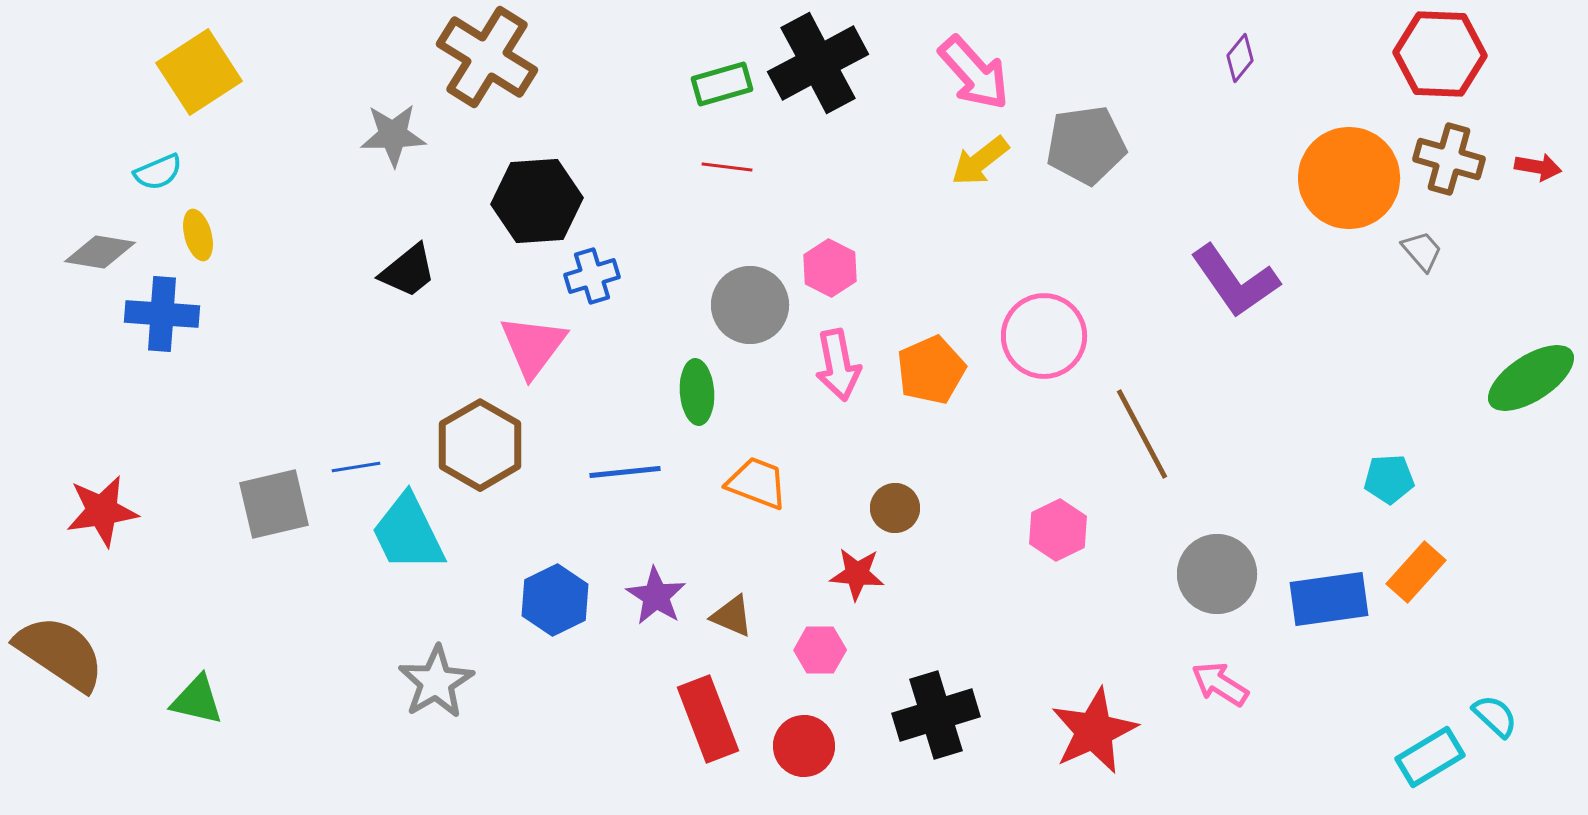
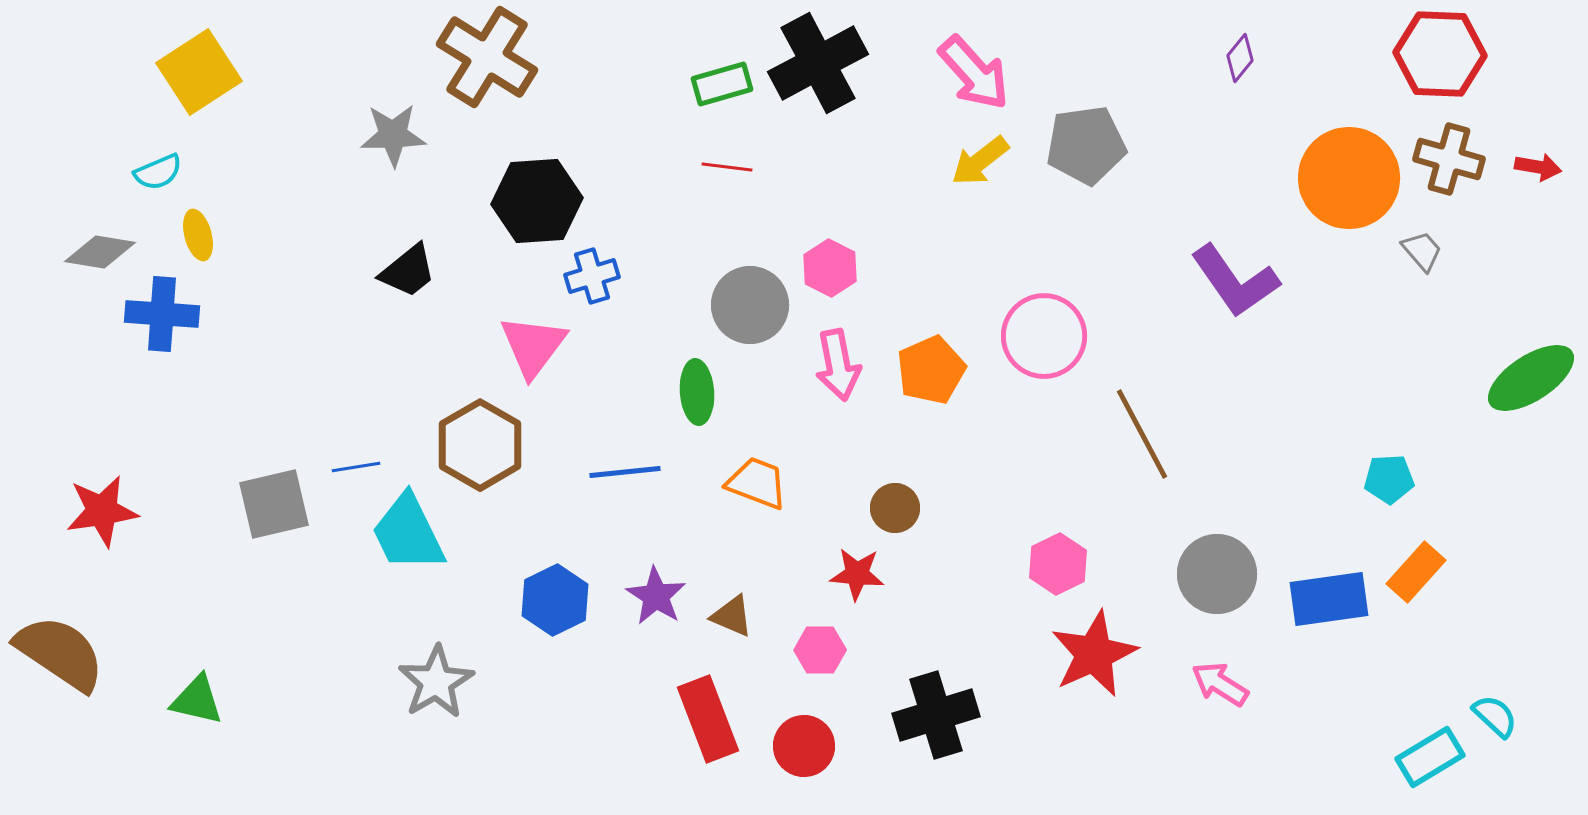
pink hexagon at (1058, 530): moved 34 px down
red star at (1094, 731): moved 77 px up
